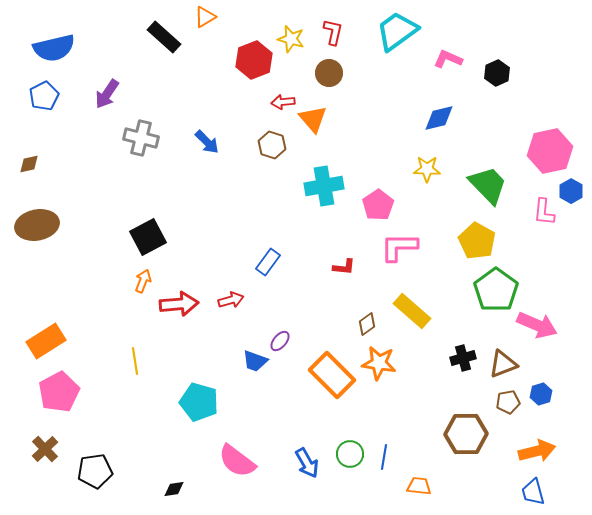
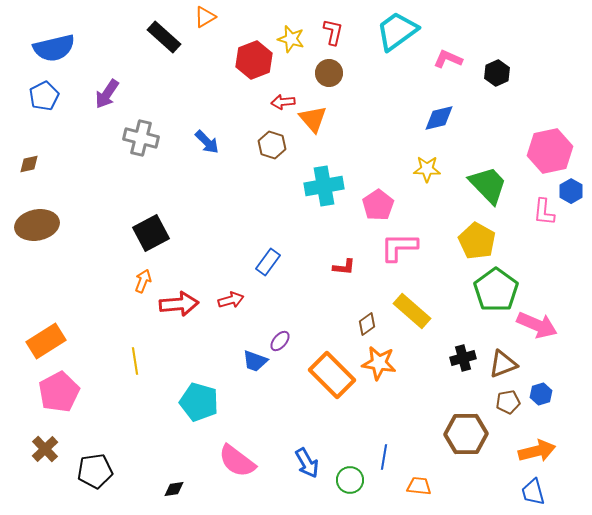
black square at (148, 237): moved 3 px right, 4 px up
green circle at (350, 454): moved 26 px down
